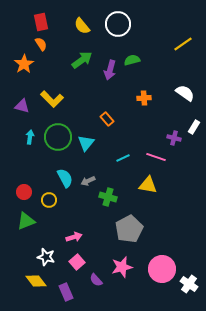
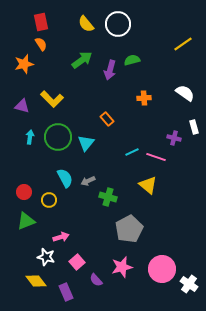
yellow semicircle: moved 4 px right, 2 px up
orange star: rotated 18 degrees clockwise
white rectangle: rotated 48 degrees counterclockwise
cyan line: moved 9 px right, 6 px up
yellow triangle: rotated 30 degrees clockwise
pink arrow: moved 13 px left
